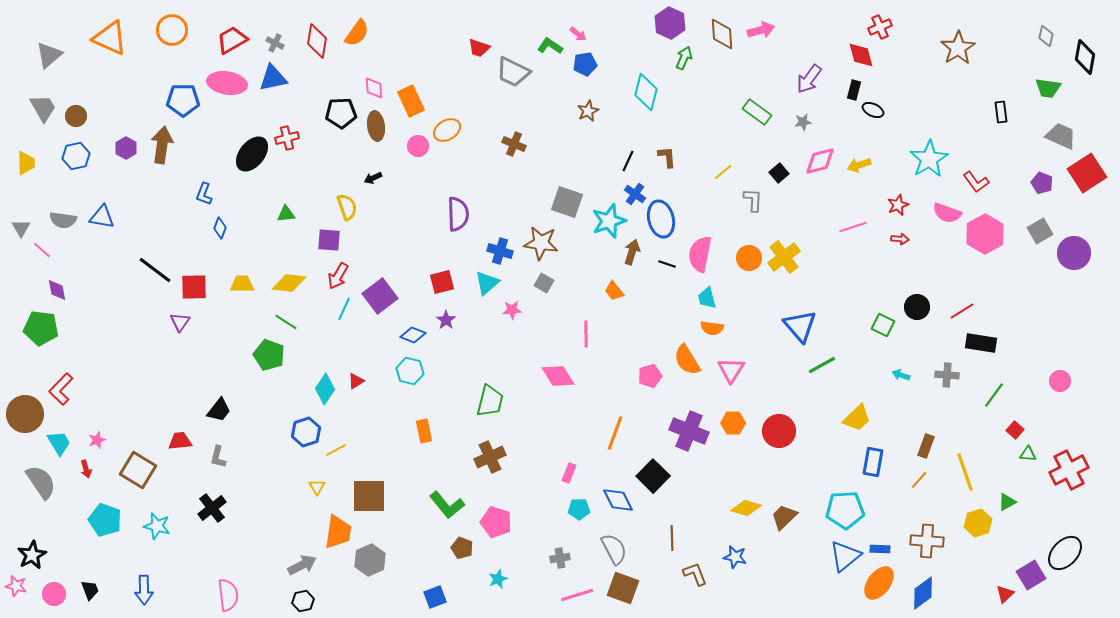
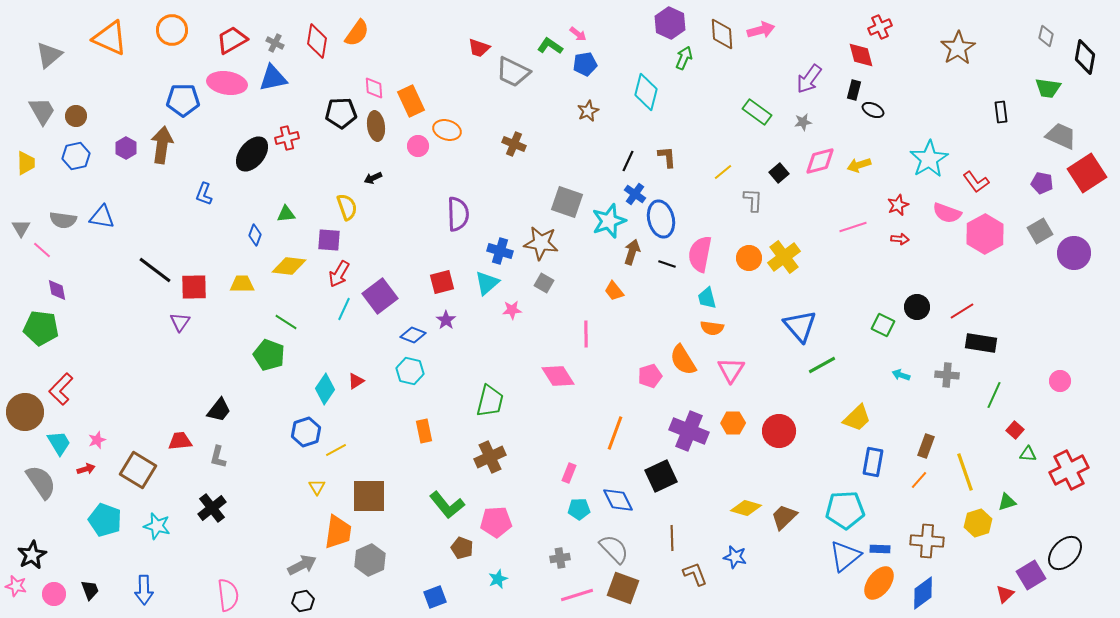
gray trapezoid at (43, 108): moved 1 px left, 3 px down
orange ellipse at (447, 130): rotated 48 degrees clockwise
purple pentagon at (1042, 183): rotated 10 degrees counterclockwise
blue diamond at (220, 228): moved 35 px right, 7 px down
red arrow at (338, 276): moved 1 px right, 2 px up
yellow diamond at (289, 283): moved 17 px up
orange semicircle at (687, 360): moved 4 px left
green line at (994, 395): rotated 12 degrees counterclockwise
brown circle at (25, 414): moved 2 px up
red arrow at (86, 469): rotated 90 degrees counterclockwise
black square at (653, 476): moved 8 px right; rotated 20 degrees clockwise
green triangle at (1007, 502): rotated 12 degrees clockwise
pink pentagon at (496, 522): rotated 20 degrees counterclockwise
gray semicircle at (614, 549): rotated 16 degrees counterclockwise
